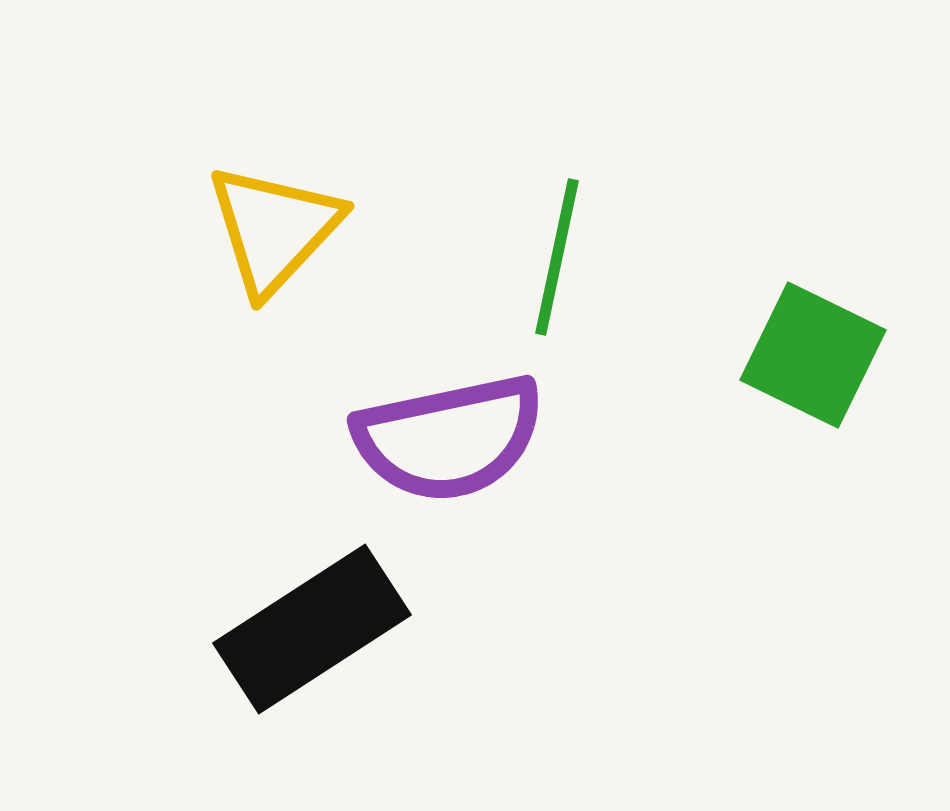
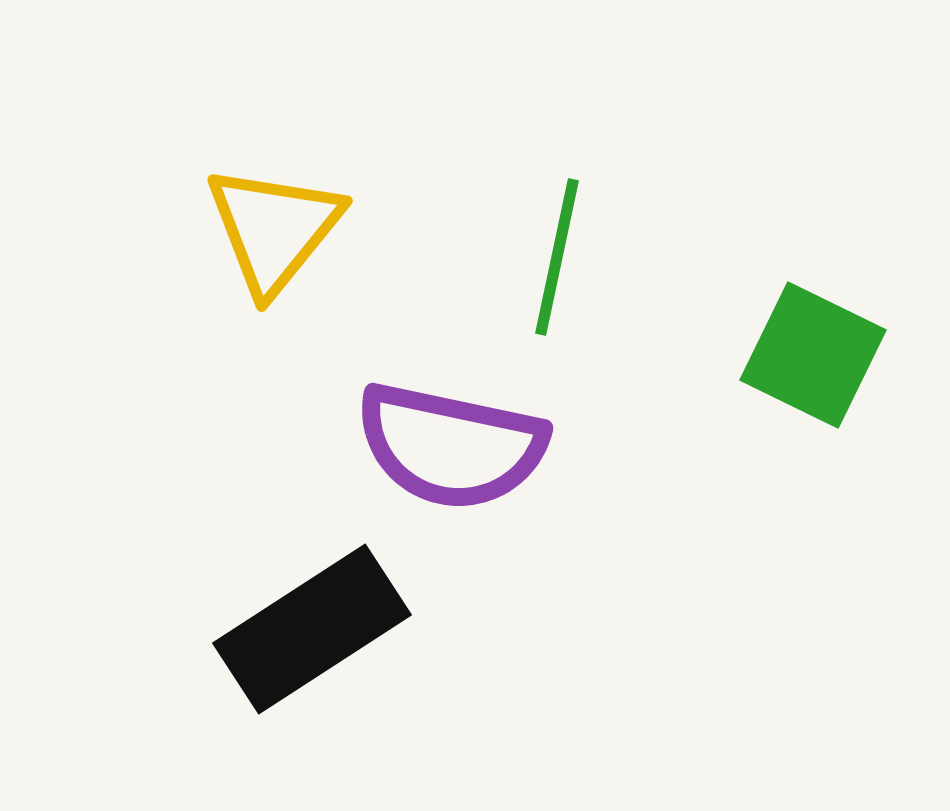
yellow triangle: rotated 4 degrees counterclockwise
purple semicircle: moved 2 px right, 8 px down; rotated 24 degrees clockwise
